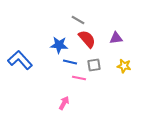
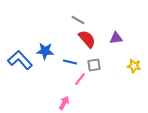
blue star: moved 14 px left, 6 px down
yellow star: moved 10 px right
pink line: moved 1 px right, 1 px down; rotated 64 degrees counterclockwise
